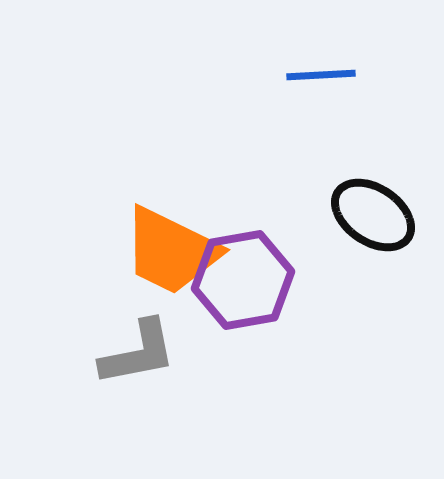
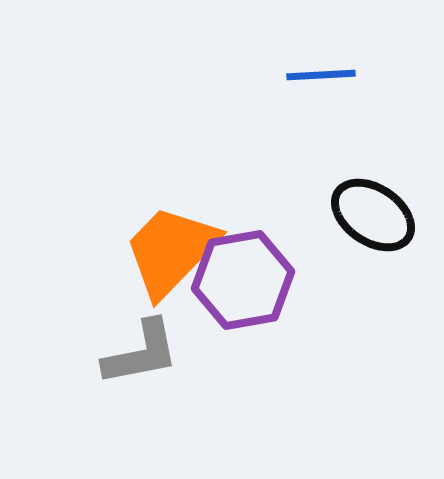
orange trapezoid: rotated 108 degrees clockwise
gray L-shape: moved 3 px right
